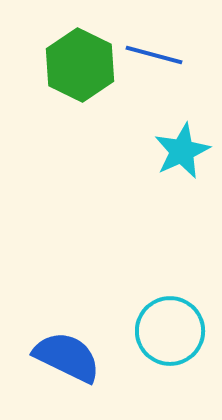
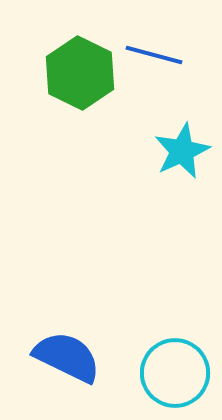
green hexagon: moved 8 px down
cyan circle: moved 5 px right, 42 px down
